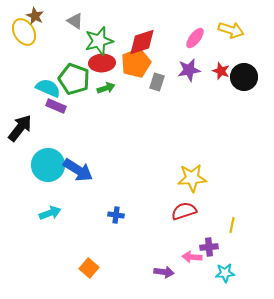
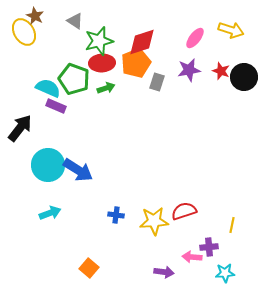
yellow star: moved 38 px left, 43 px down
